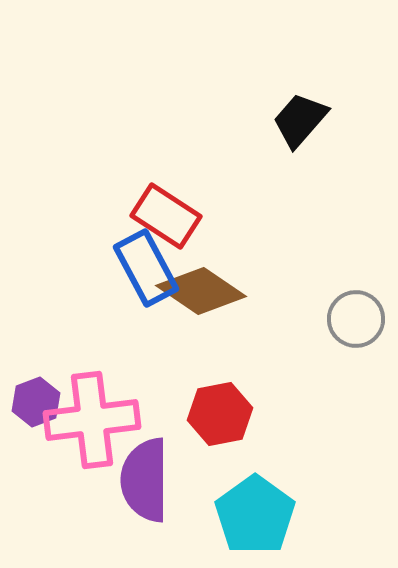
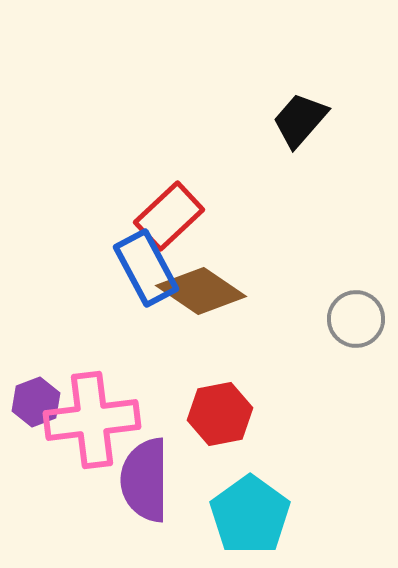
red rectangle: moved 3 px right; rotated 76 degrees counterclockwise
cyan pentagon: moved 5 px left
